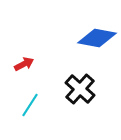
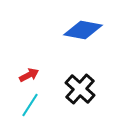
blue diamond: moved 14 px left, 8 px up
red arrow: moved 5 px right, 11 px down
